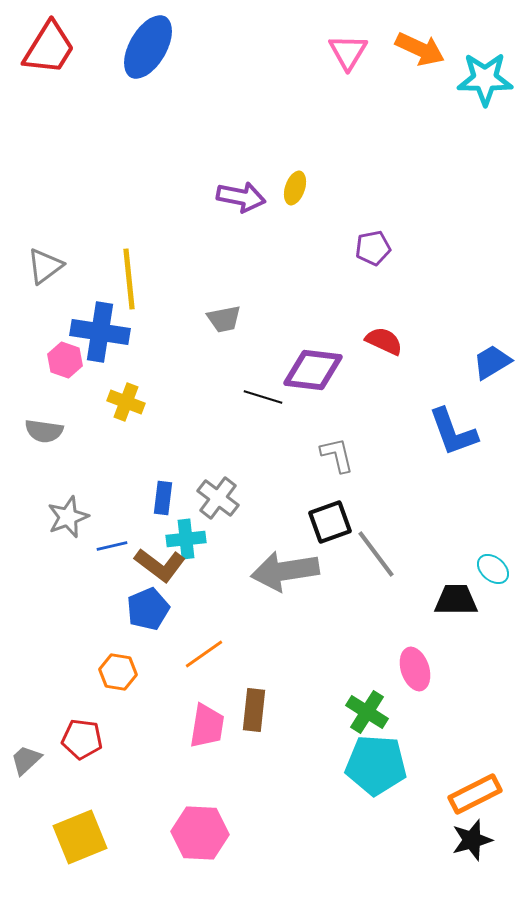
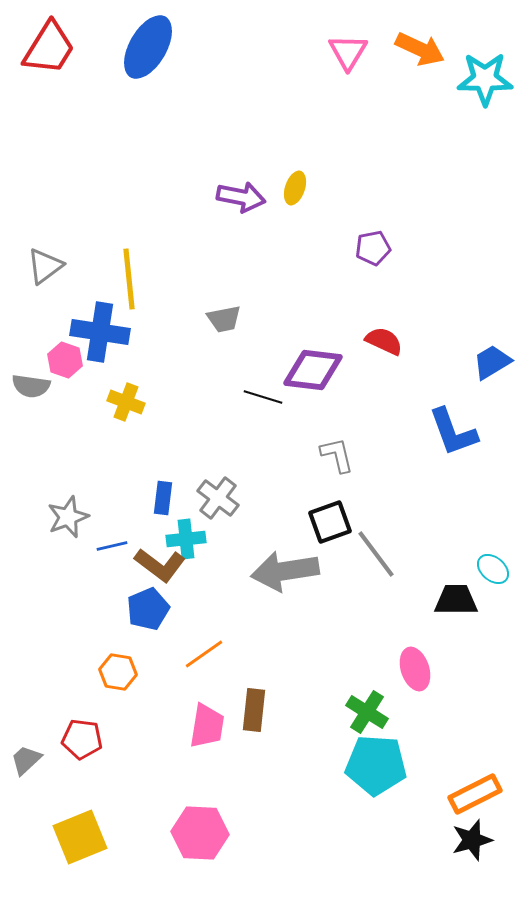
gray semicircle at (44, 431): moved 13 px left, 45 px up
